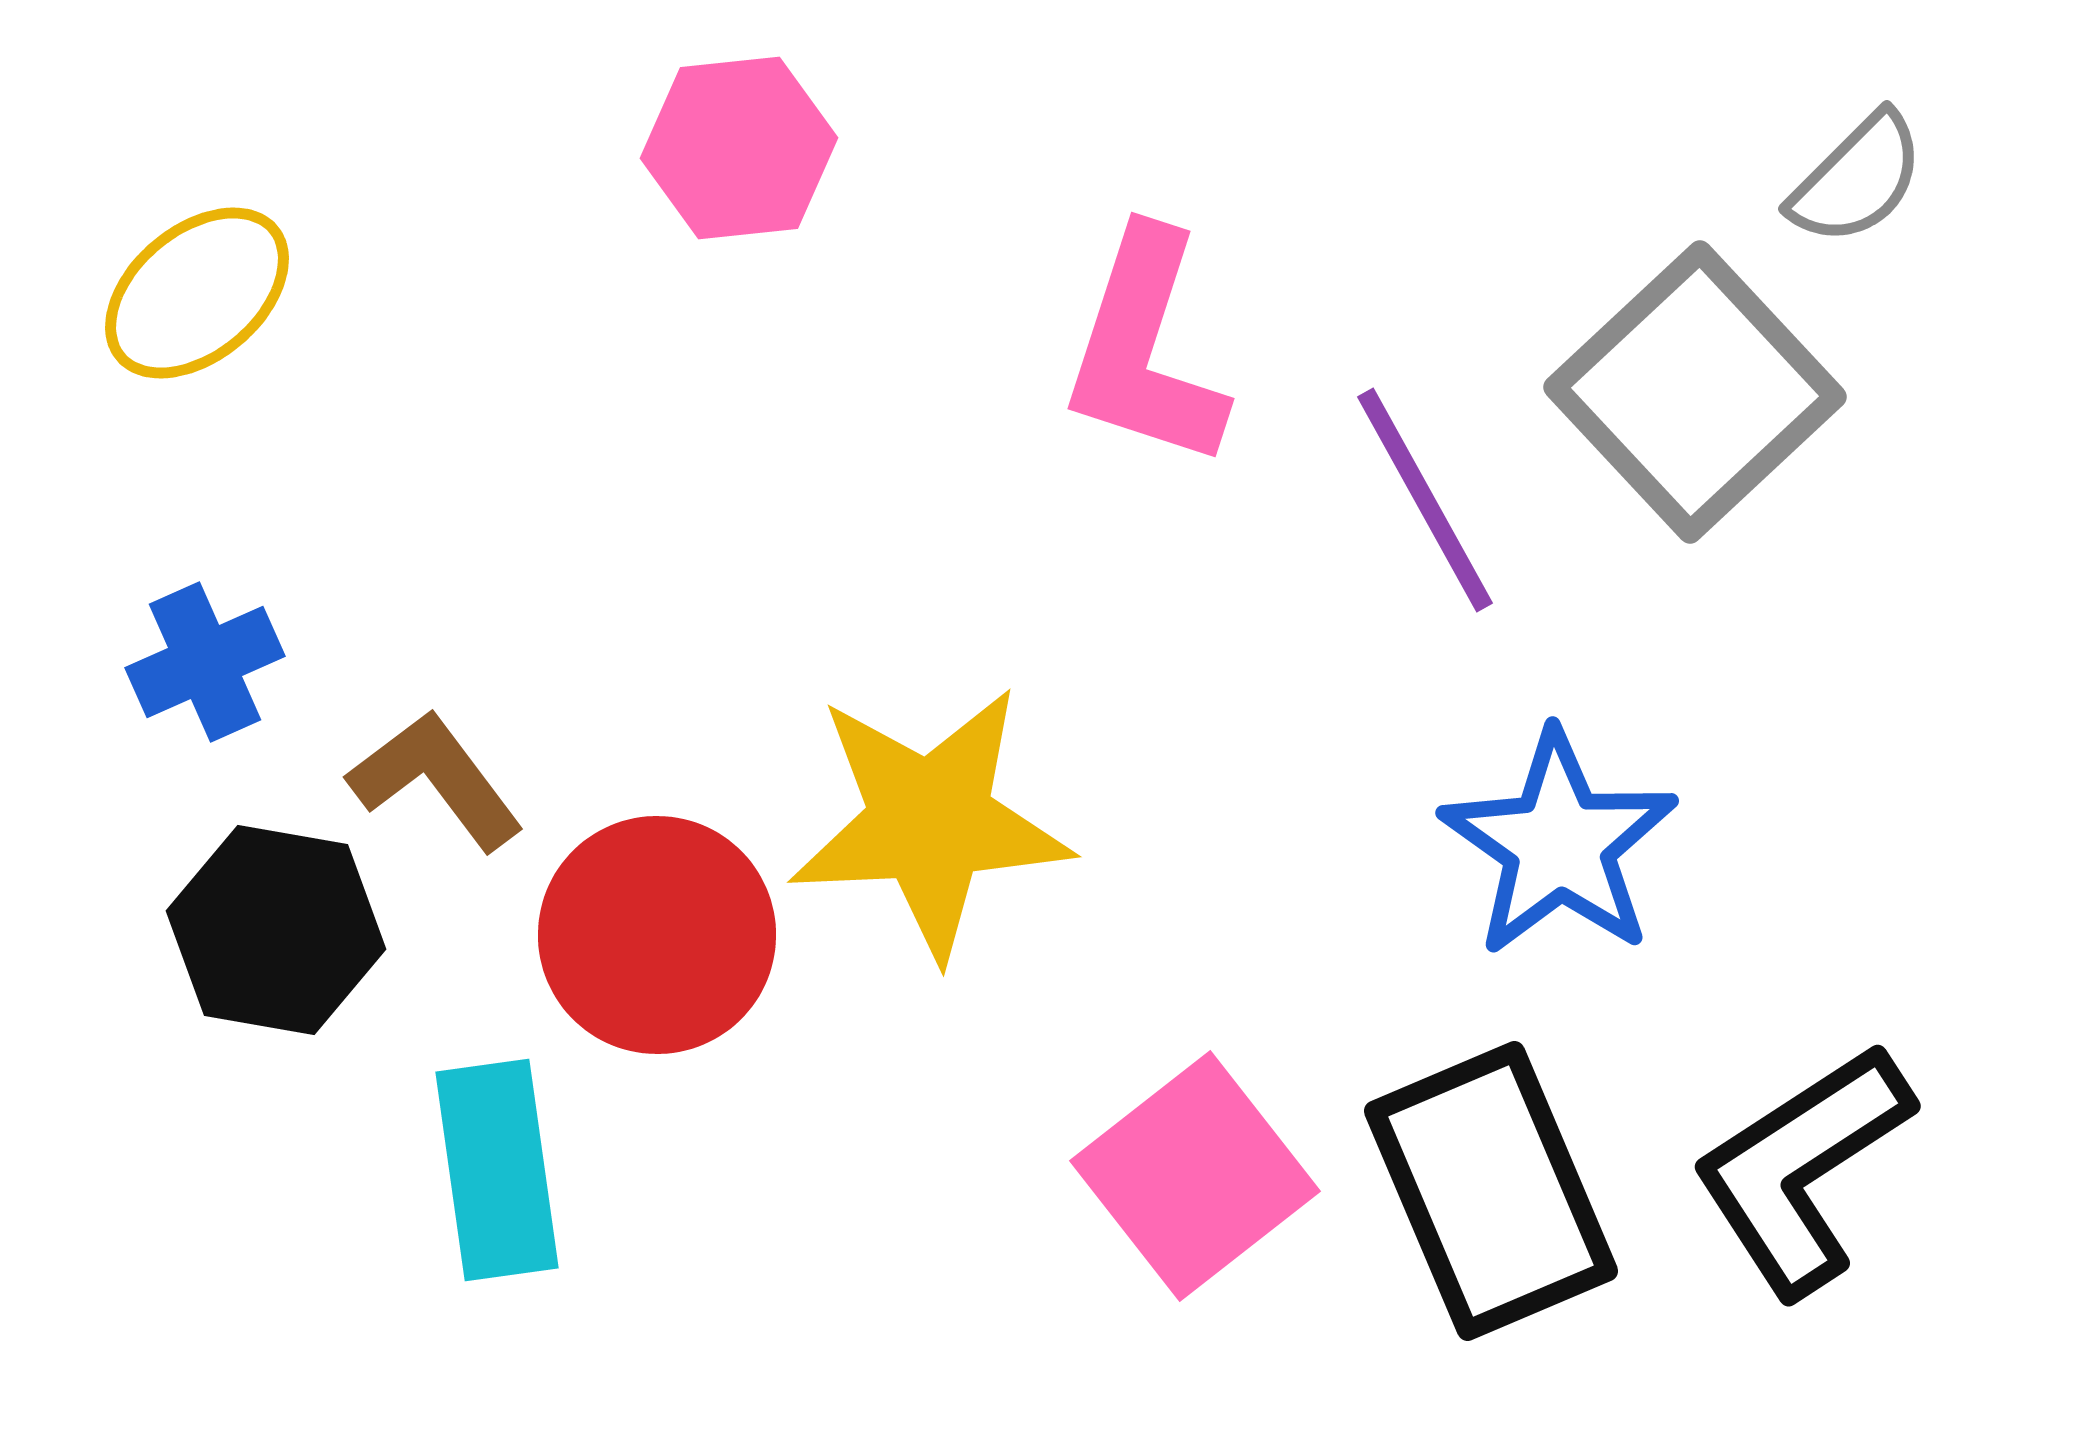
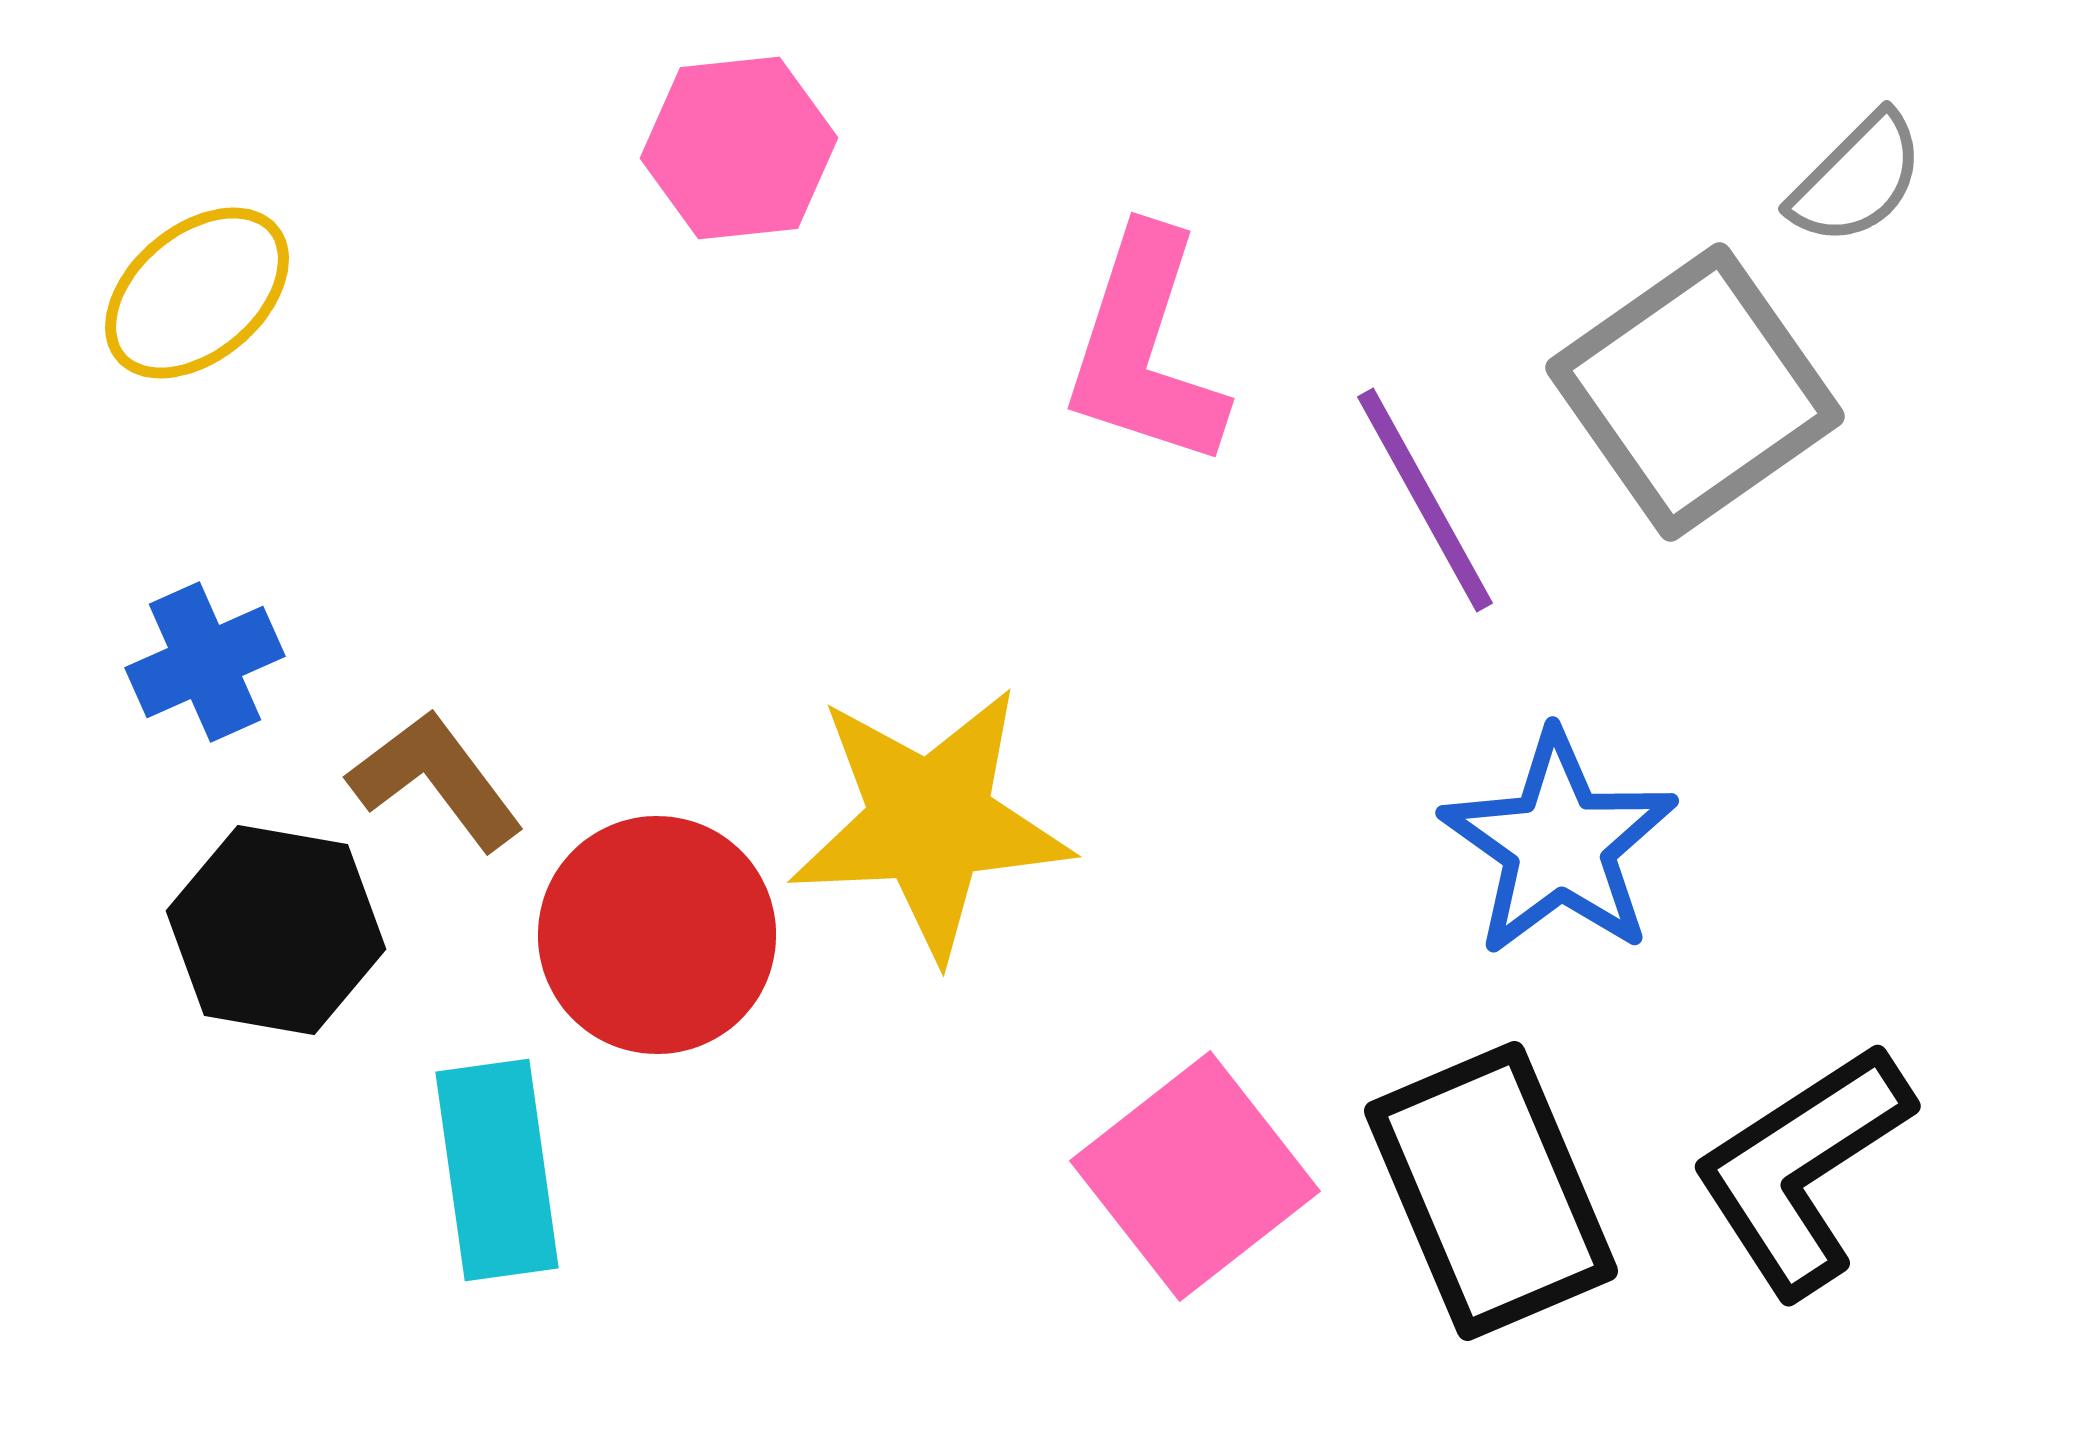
gray square: rotated 8 degrees clockwise
